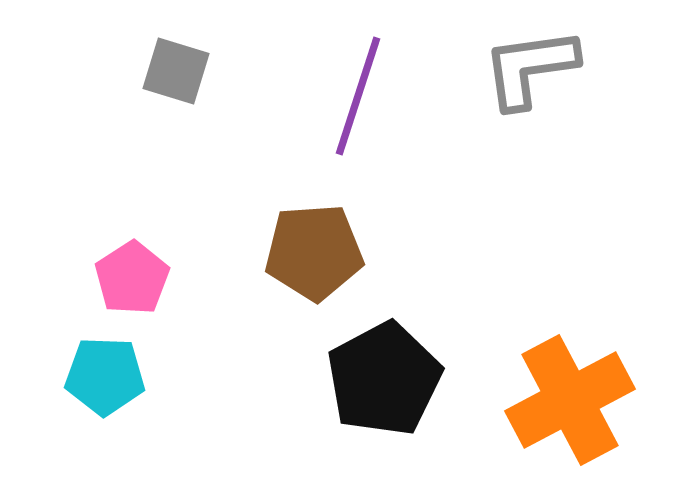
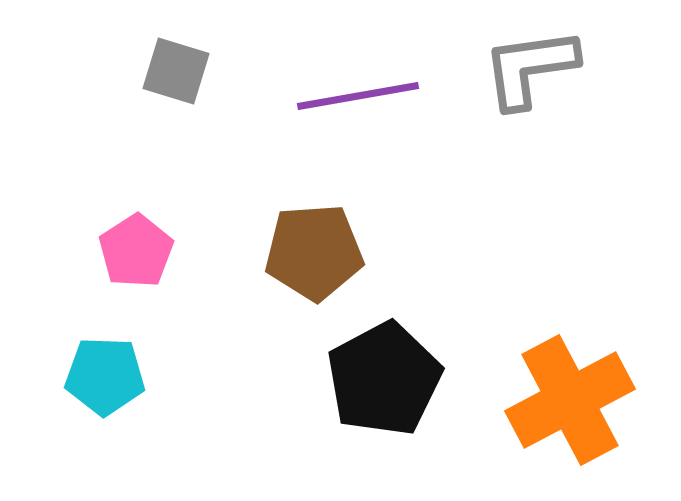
purple line: rotated 62 degrees clockwise
pink pentagon: moved 4 px right, 27 px up
